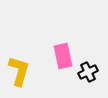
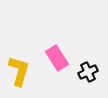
pink rectangle: moved 6 px left, 2 px down; rotated 20 degrees counterclockwise
